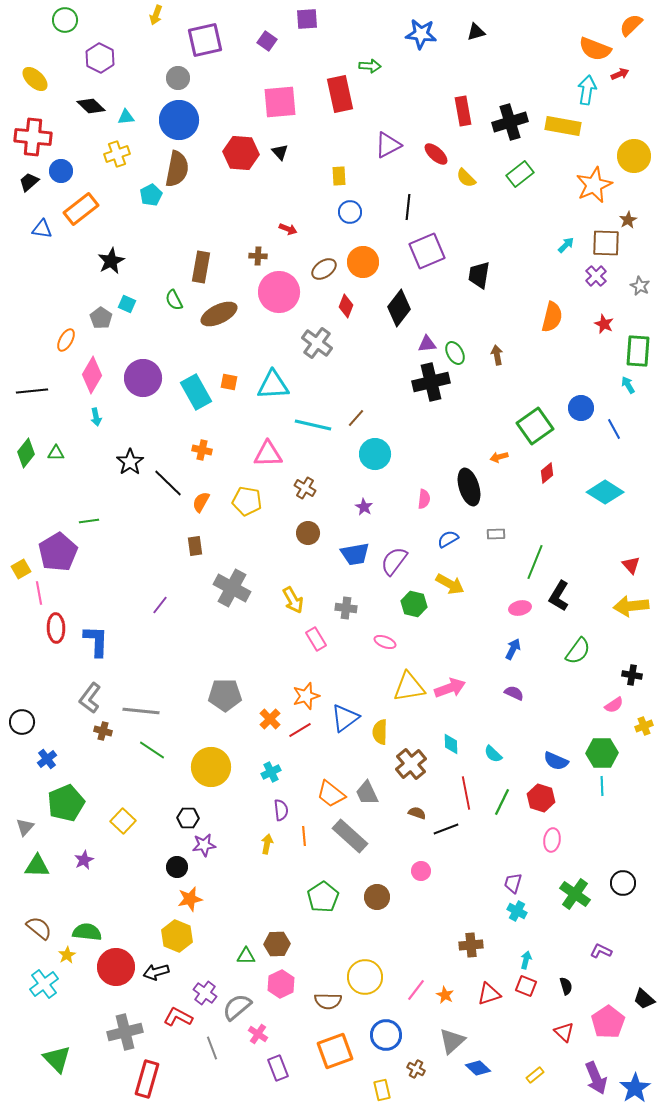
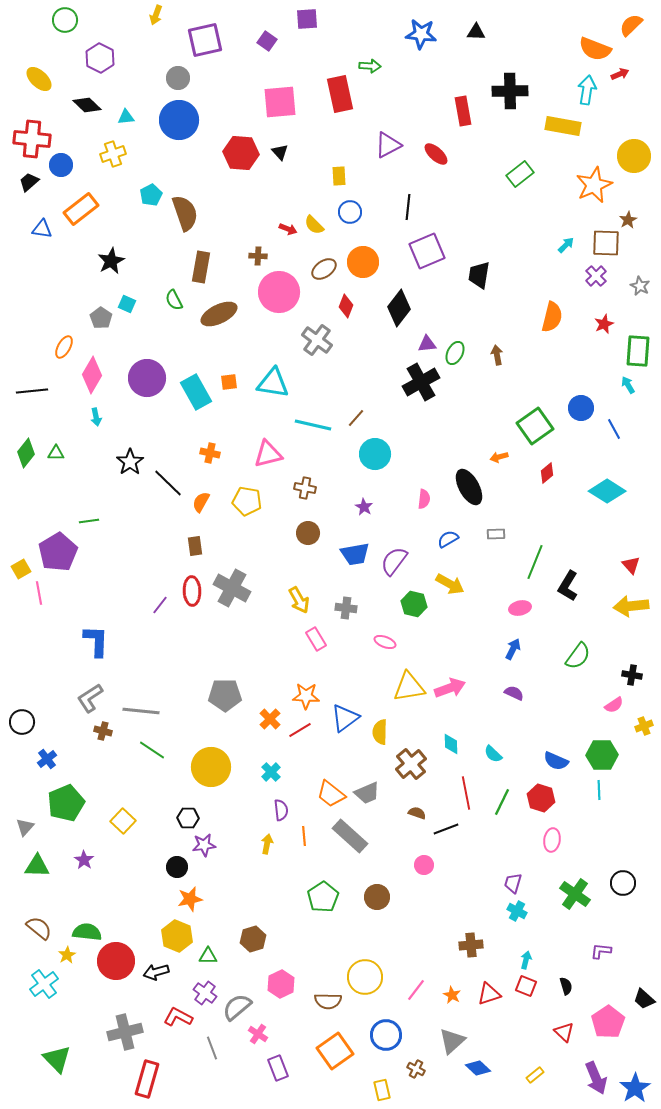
black triangle at (476, 32): rotated 18 degrees clockwise
yellow ellipse at (35, 79): moved 4 px right
black diamond at (91, 106): moved 4 px left, 1 px up
black cross at (510, 122): moved 31 px up; rotated 16 degrees clockwise
red cross at (33, 137): moved 1 px left, 2 px down
yellow cross at (117, 154): moved 4 px left
brown semicircle at (177, 169): moved 8 px right, 44 px down; rotated 30 degrees counterclockwise
blue circle at (61, 171): moved 6 px up
yellow semicircle at (466, 178): moved 152 px left, 47 px down
red star at (604, 324): rotated 24 degrees clockwise
orange ellipse at (66, 340): moved 2 px left, 7 px down
gray cross at (317, 343): moved 3 px up
green ellipse at (455, 353): rotated 55 degrees clockwise
purple circle at (143, 378): moved 4 px right
orange square at (229, 382): rotated 18 degrees counterclockwise
black cross at (431, 382): moved 10 px left; rotated 15 degrees counterclockwise
cyan triangle at (273, 385): moved 2 px up; rotated 12 degrees clockwise
orange cross at (202, 450): moved 8 px right, 3 px down
pink triangle at (268, 454): rotated 12 degrees counterclockwise
black ellipse at (469, 487): rotated 12 degrees counterclockwise
brown cross at (305, 488): rotated 20 degrees counterclockwise
cyan diamond at (605, 492): moved 2 px right, 1 px up
black L-shape at (559, 596): moved 9 px right, 10 px up
yellow arrow at (293, 600): moved 6 px right
red ellipse at (56, 628): moved 136 px right, 37 px up
green semicircle at (578, 651): moved 5 px down
orange star at (306, 696): rotated 20 degrees clockwise
gray L-shape at (90, 698): rotated 20 degrees clockwise
green hexagon at (602, 753): moved 2 px down
cyan cross at (271, 772): rotated 18 degrees counterclockwise
cyan line at (602, 786): moved 3 px left, 4 px down
gray trapezoid at (367, 793): rotated 88 degrees counterclockwise
purple star at (84, 860): rotated 12 degrees counterclockwise
pink circle at (421, 871): moved 3 px right, 6 px up
brown hexagon at (277, 944): moved 24 px left, 5 px up; rotated 15 degrees counterclockwise
purple L-shape at (601, 951): rotated 20 degrees counterclockwise
green triangle at (246, 956): moved 38 px left
red circle at (116, 967): moved 6 px up
orange star at (445, 995): moved 7 px right
orange square at (335, 1051): rotated 15 degrees counterclockwise
